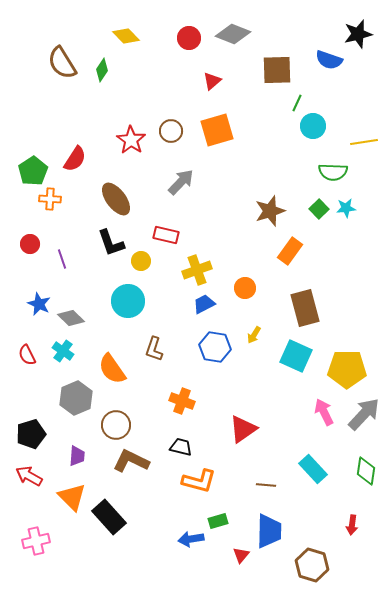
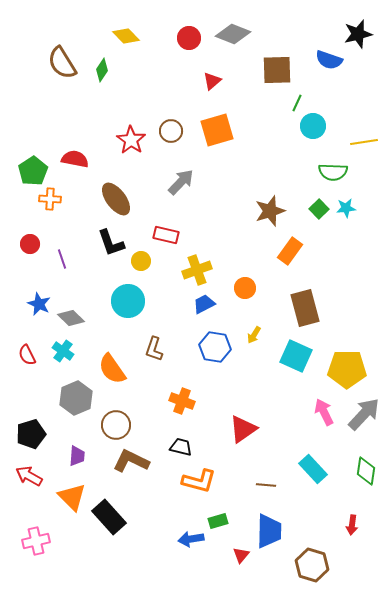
red semicircle at (75, 159): rotated 112 degrees counterclockwise
